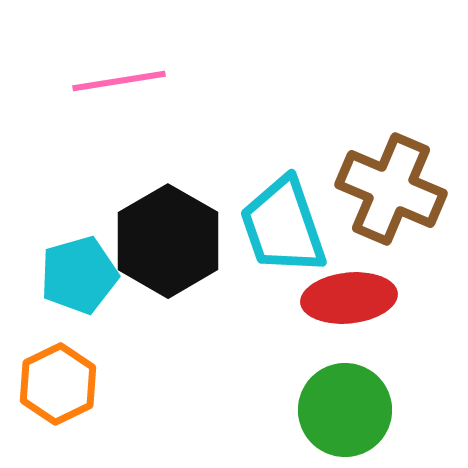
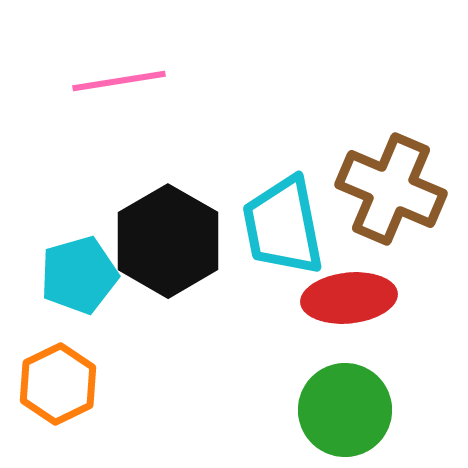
cyan trapezoid: rotated 8 degrees clockwise
